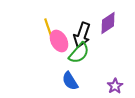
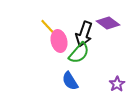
purple diamond: rotated 70 degrees clockwise
yellow line: rotated 24 degrees counterclockwise
black arrow: moved 2 px right, 1 px up
pink ellipse: rotated 15 degrees clockwise
purple star: moved 2 px right, 2 px up
